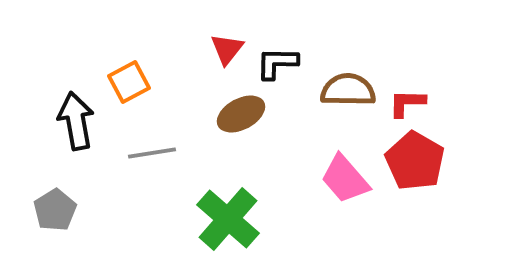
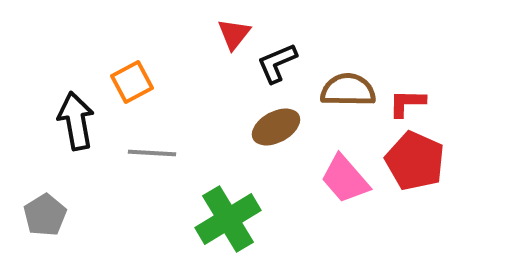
red triangle: moved 7 px right, 15 px up
black L-shape: rotated 24 degrees counterclockwise
orange square: moved 3 px right
brown ellipse: moved 35 px right, 13 px down
gray line: rotated 12 degrees clockwise
red pentagon: rotated 6 degrees counterclockwise
gray pentagon: moved 10 px left, 5 px down
green cross: rotated 18 degrees clockwise
